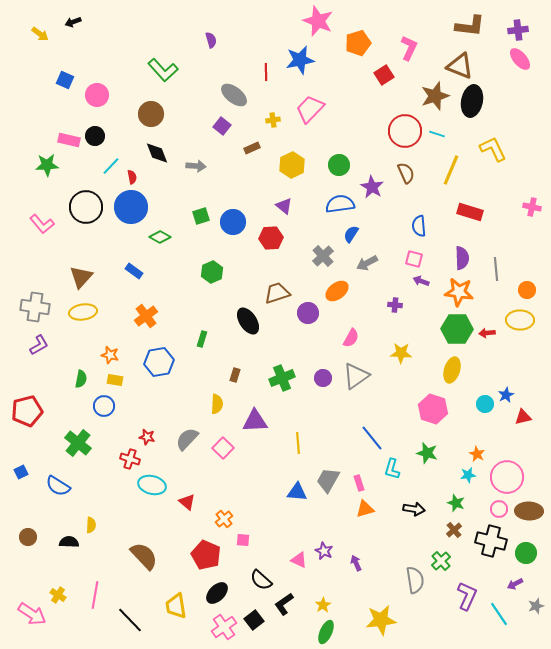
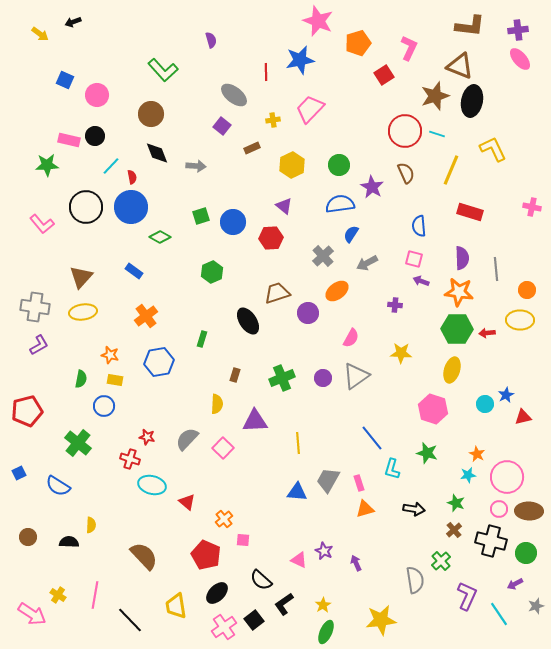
blue square at (21, 472): moved 2 px left, 1 px down
